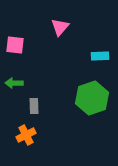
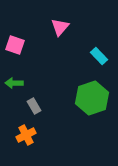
pink square: rotated 12 degrees clockwise
cyan rectangle: moved 1 px left; rotated 48 degrees clockwise
gray rectangle: rotated 28 degrees counterclockwise
